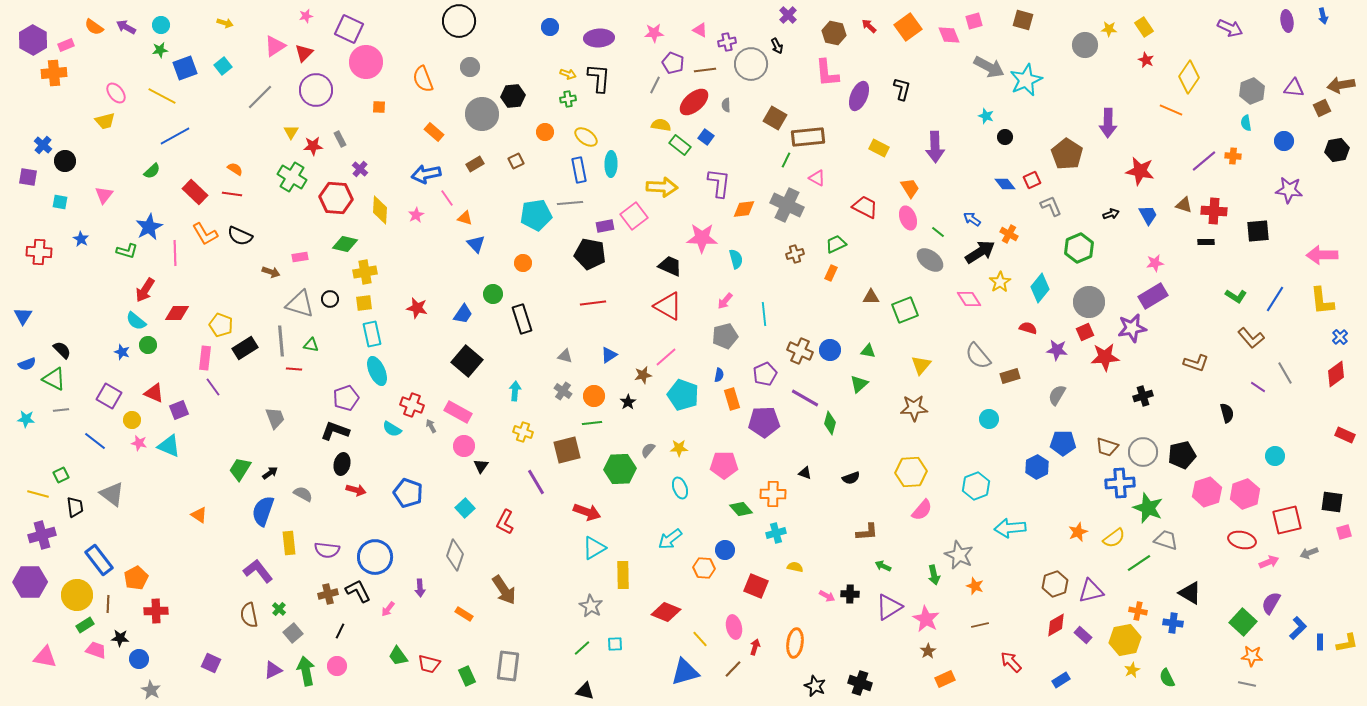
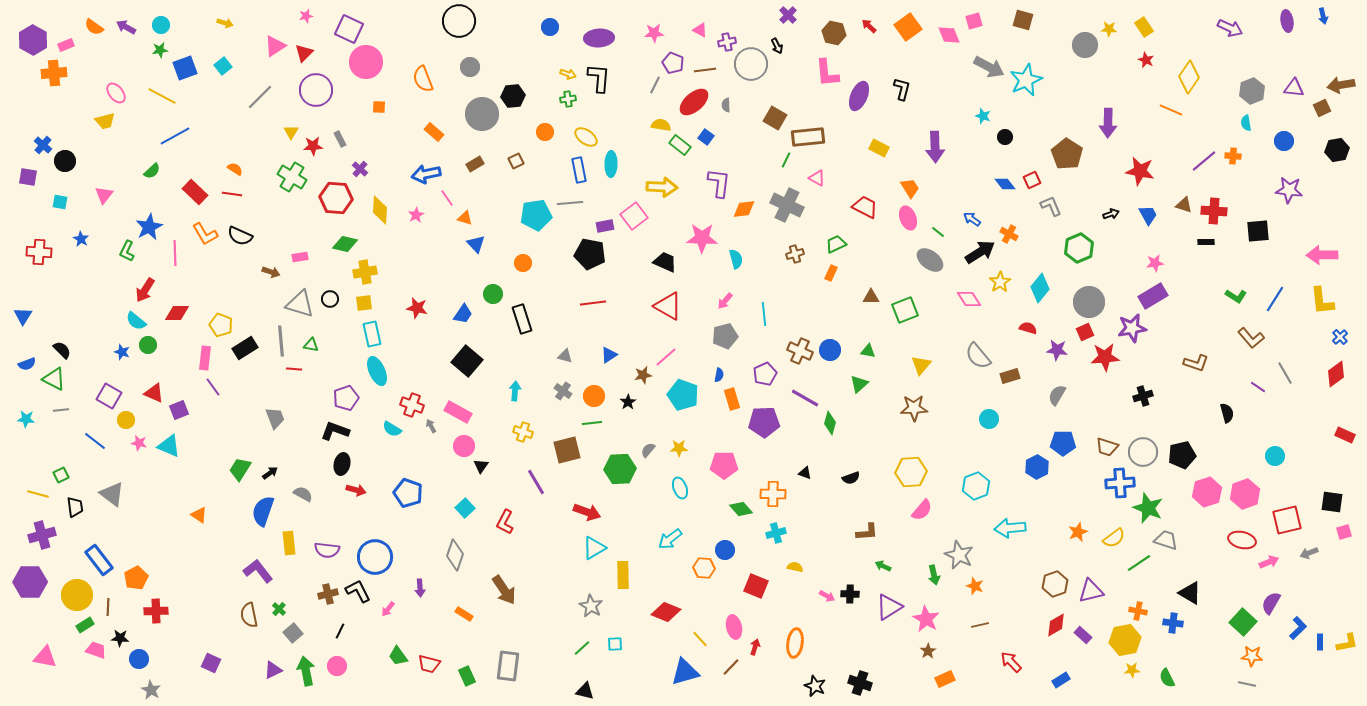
cyan star at (986, 116): moved 3 px left
green L-shape at (127, 251): rotated 100 degrees clockwise
black trapezoid at (670, 266): moved 5 px left, 4 px up
yellow circle at (132, 420): moved 6 px left
brown line at (108, 604): moved 3 px down
brown line at (733, 669): moved 2 px left, 2 px up
yellow star at (1132, 670): rotated 21 degrees clockwise
